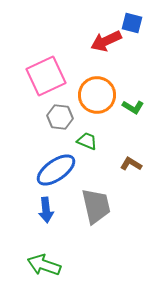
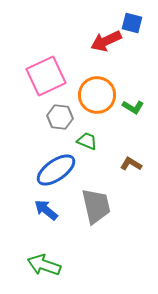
blue arrow: rotated 135 degrees clockwise
